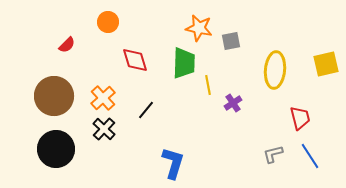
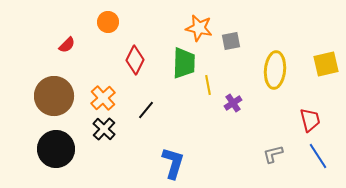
red diamond: rotated 44 degrees clockwise
red trapezoid: moved 10 px right, 2 px down
blue line: moved 8 px right
